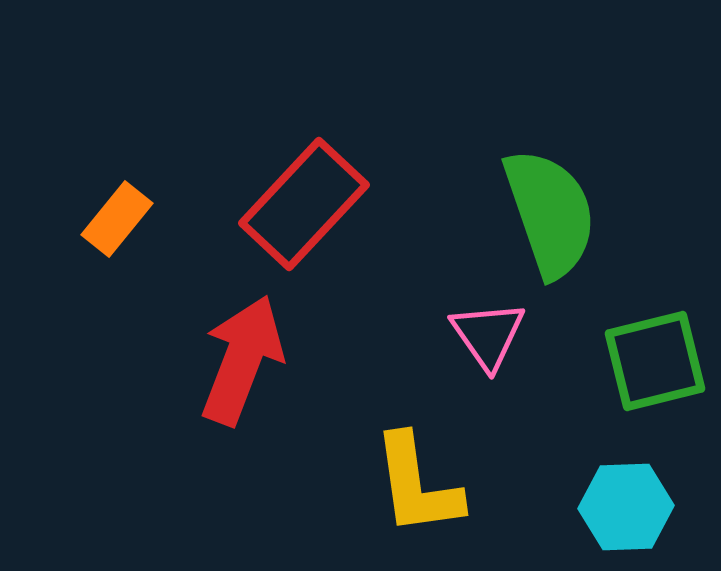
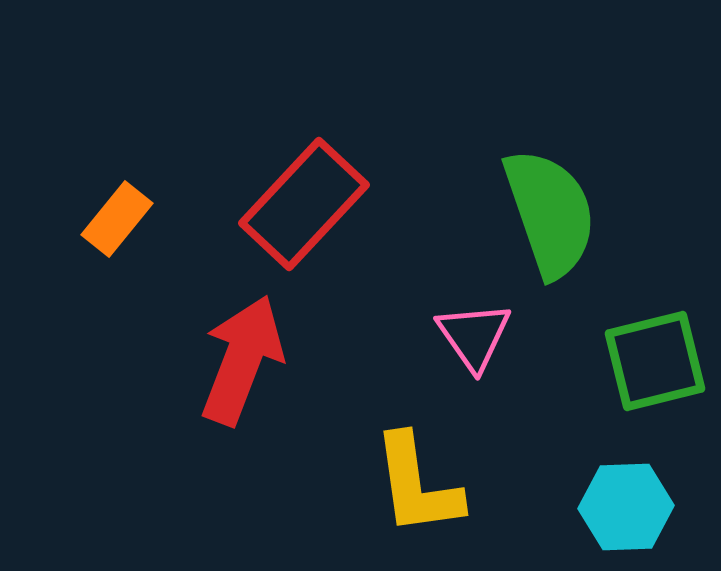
pink triangle: moved 14 px left, 1 px down
